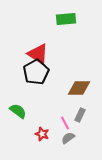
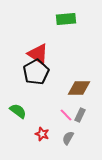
pink line: moved 1 px right, 8 px up; rotated 16 degrees counterclockwise
gray semicircle: rotated 24 degrees counterclockwise
